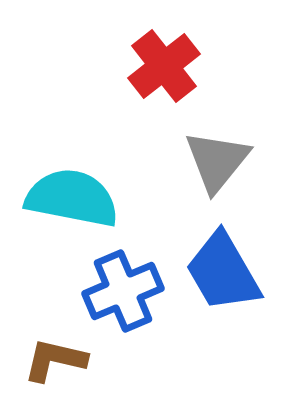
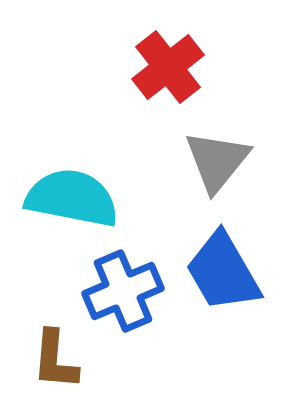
red cross: moved 4 px right, 1 px down
brown L-shape: rotated 98 degrees counterclockwise
